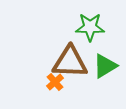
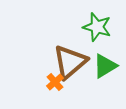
green star: moved 7 px right; rotated 16 degrees clockwise
brown triangle: rotated 42 degrees counterclockwise
